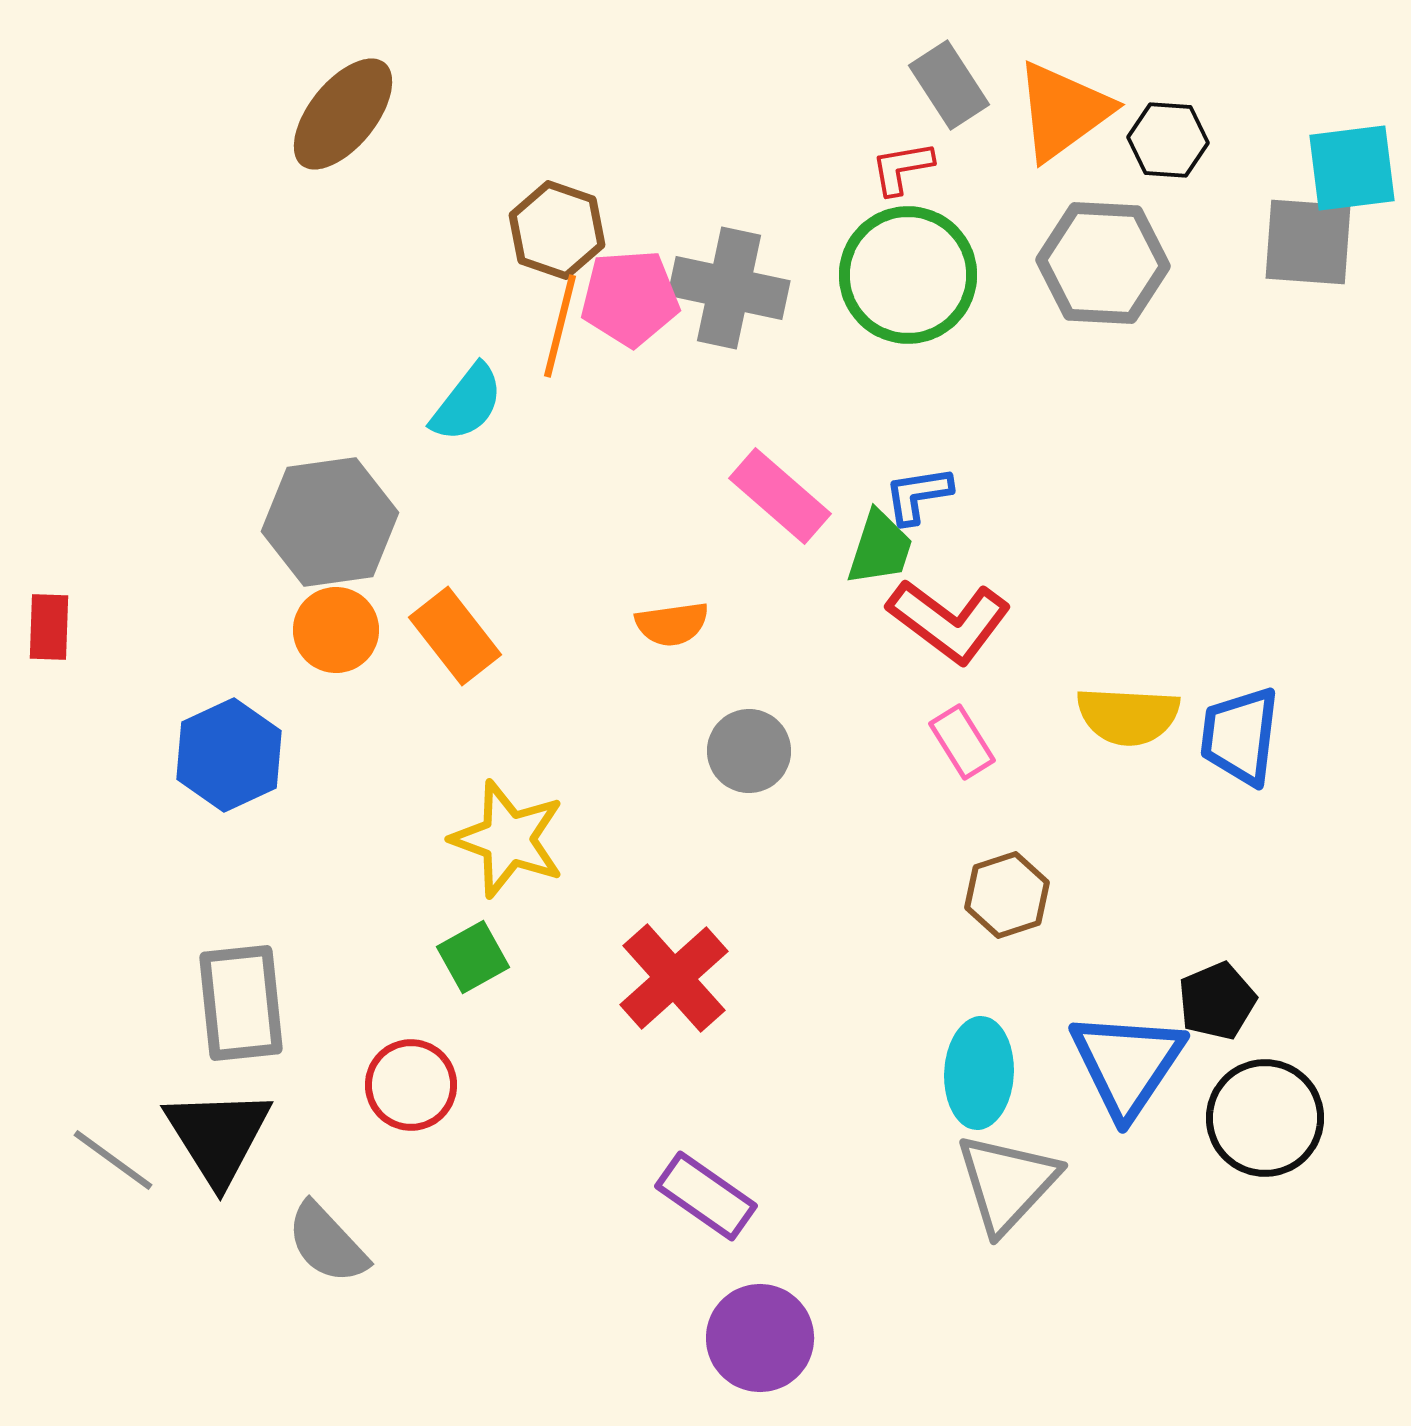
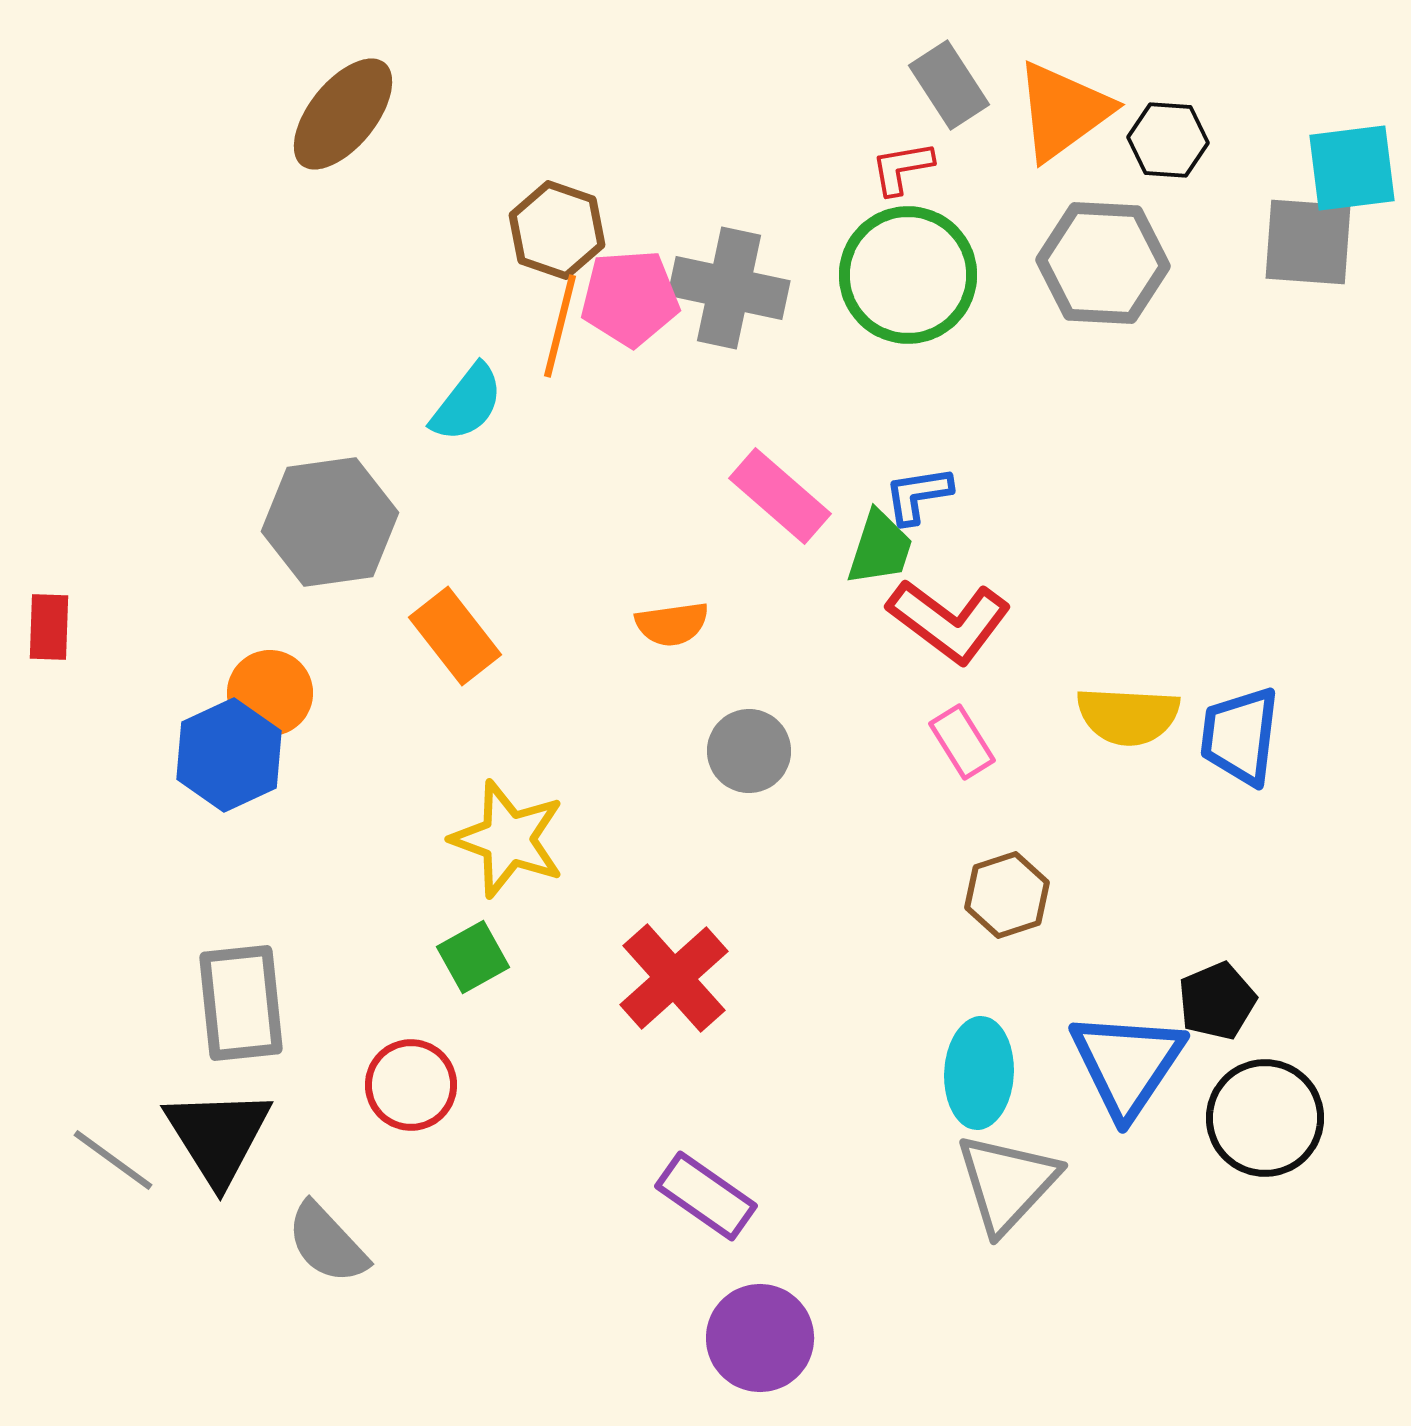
orange circle at (336, 630): moved 66 px left, 63 px down
